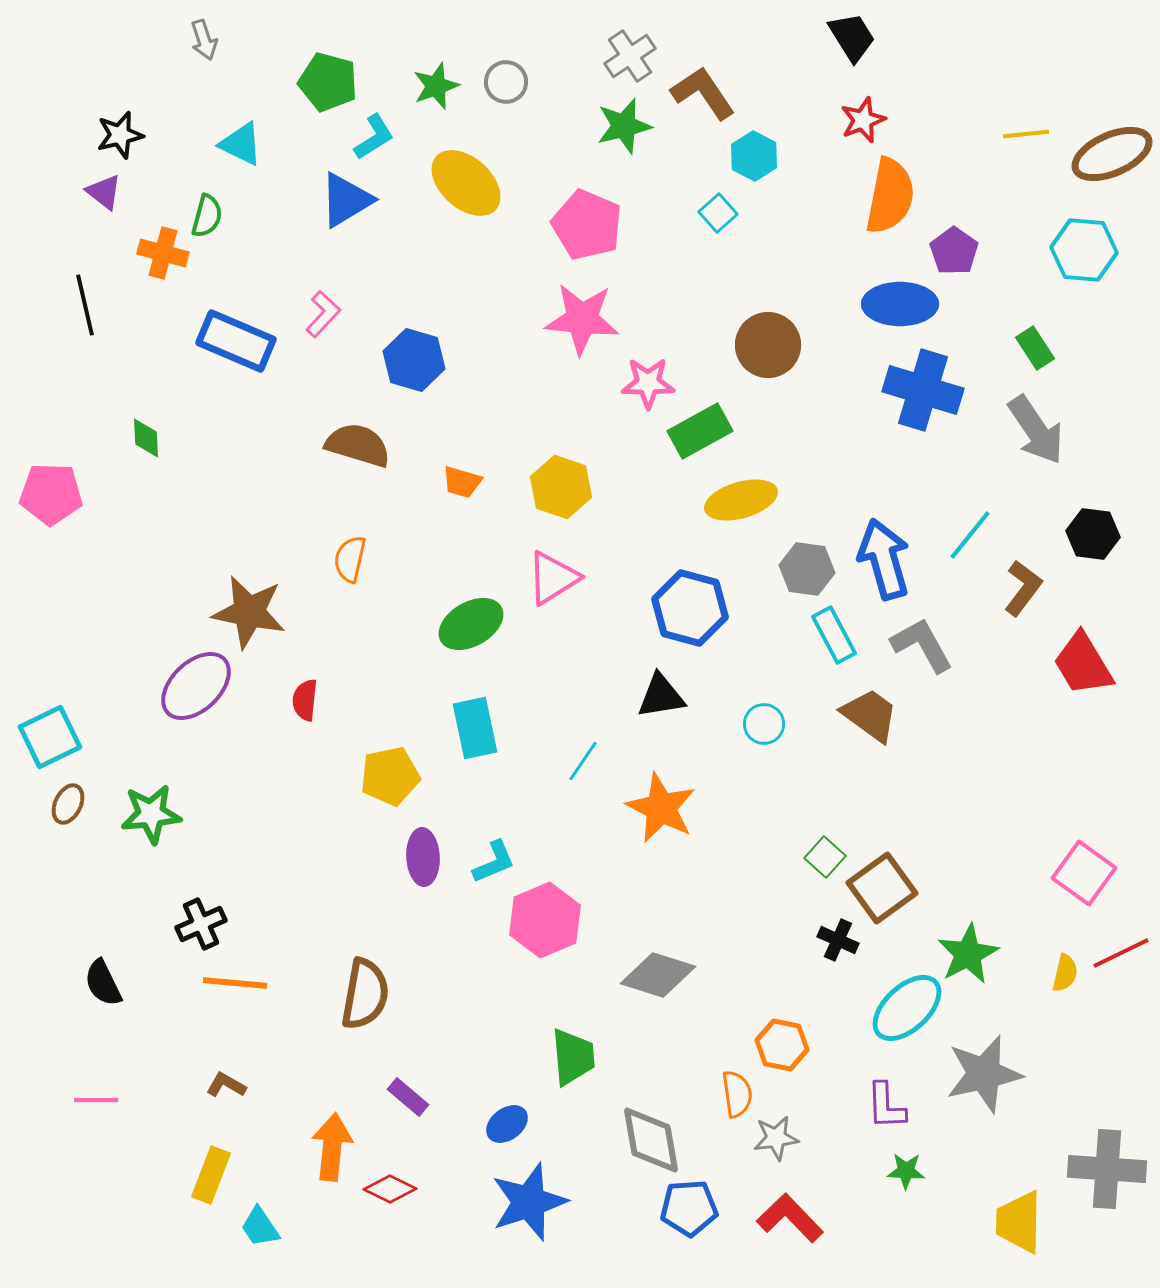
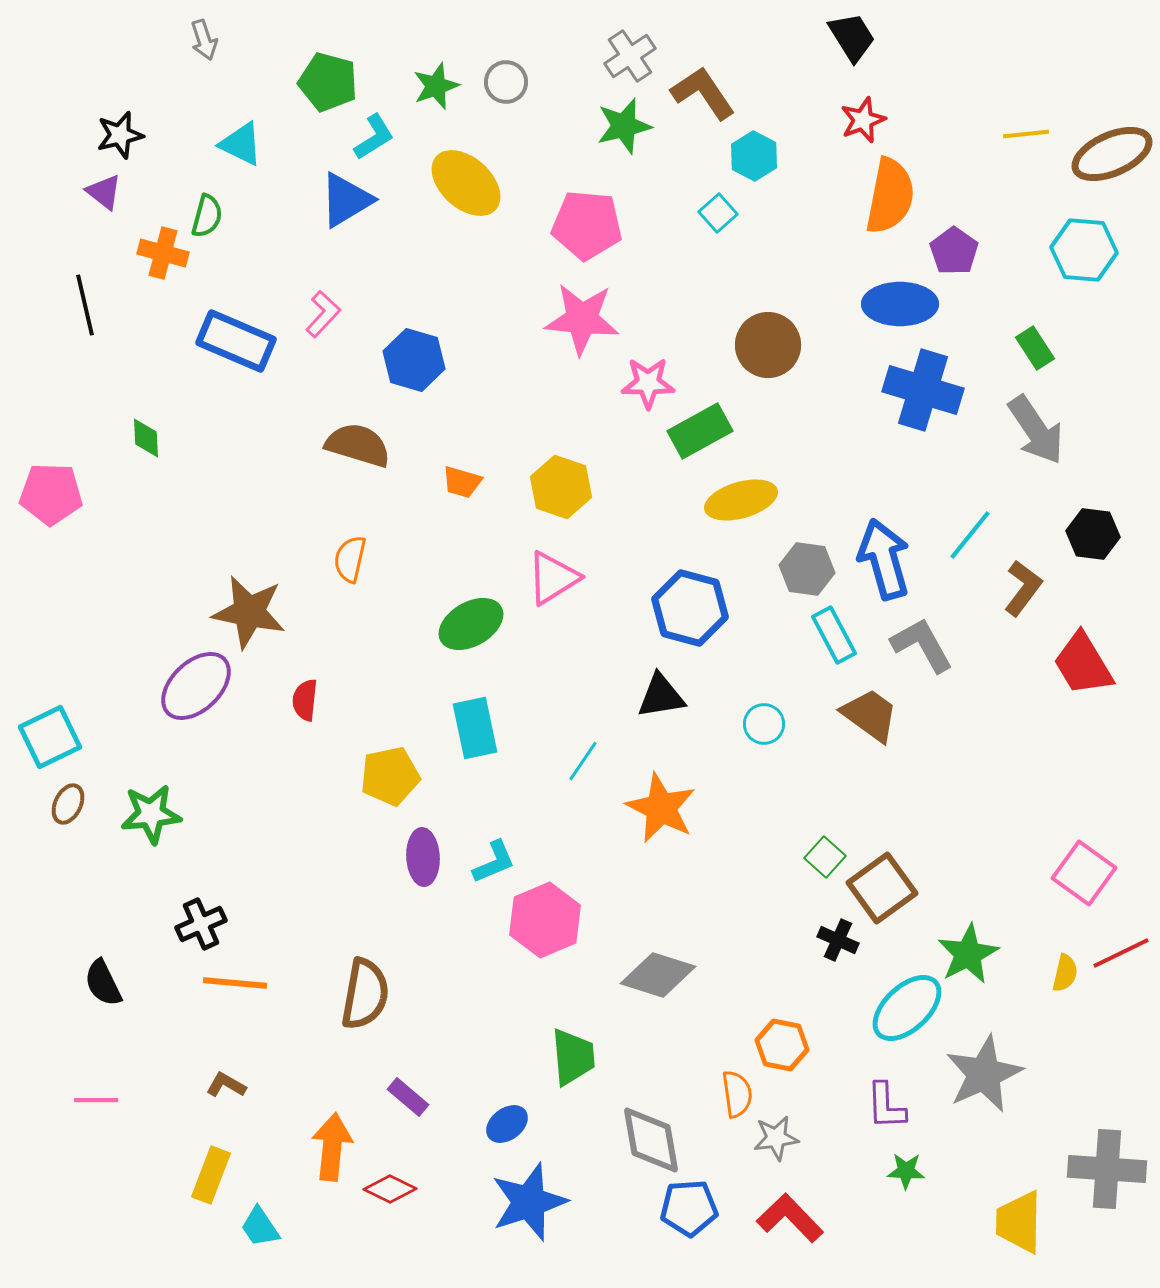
pink pentagon at (587, 225): rotated 18 degrees counterclockwise
gray star at (984, 1074): rotated 12 degrees counterclockwise
